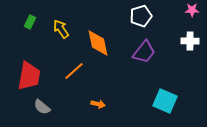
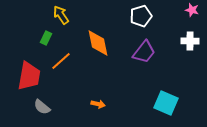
pink star: rotated 16 degrees clockwise
green rectangle: moved 16 px right, 16 px down
yellow arrow: moved 14 px up
orange line: moved 13 px left, 10 px up
cyan square: moved 1 px right, 2 px down
